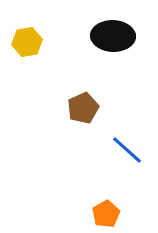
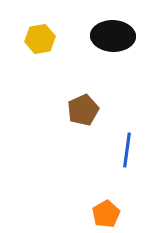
yellow hexagon: moved 13 px right, 3 px up
brown pentagon: moved 2 px down
blue line: rotated 56 degrees clockwise
